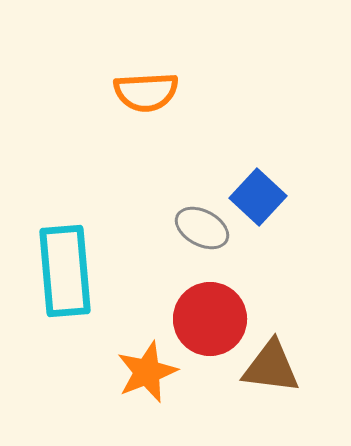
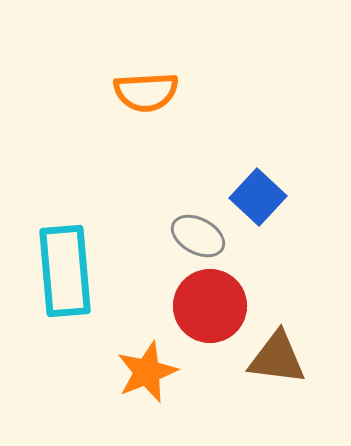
gray ellipse: moved 4 px left, 8 px down
red circle: moved 13 px up
brown triangle: moved 6 px right, 9 px up
